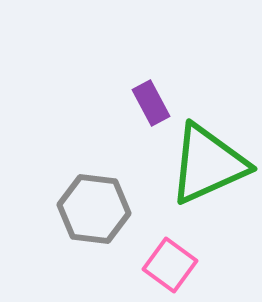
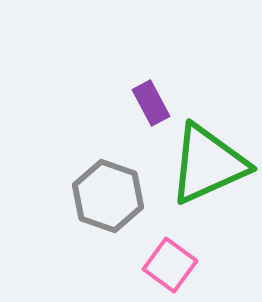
gray hexagon: moved 14 px right, 13 px up; rotated 12 degrees clockwise
